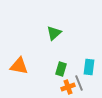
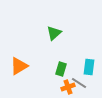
orange triangle: rotated 42 degrees counterclockwise
gray line: rotated 35 degrees counterclockwise
